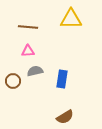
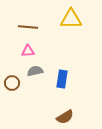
brown circle: moved 1 px left, 2 px down
